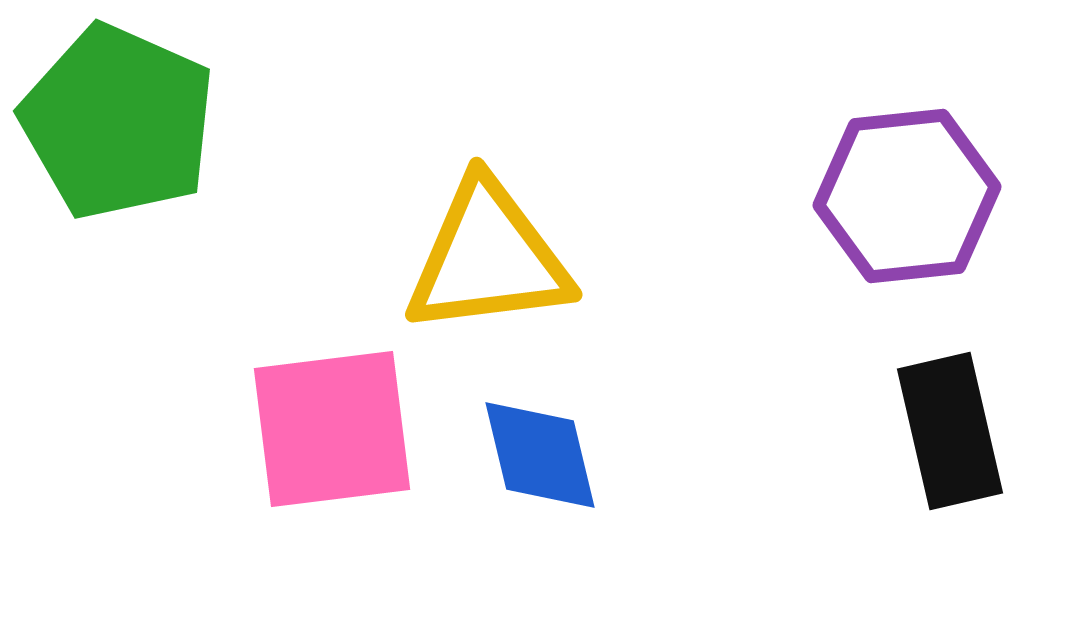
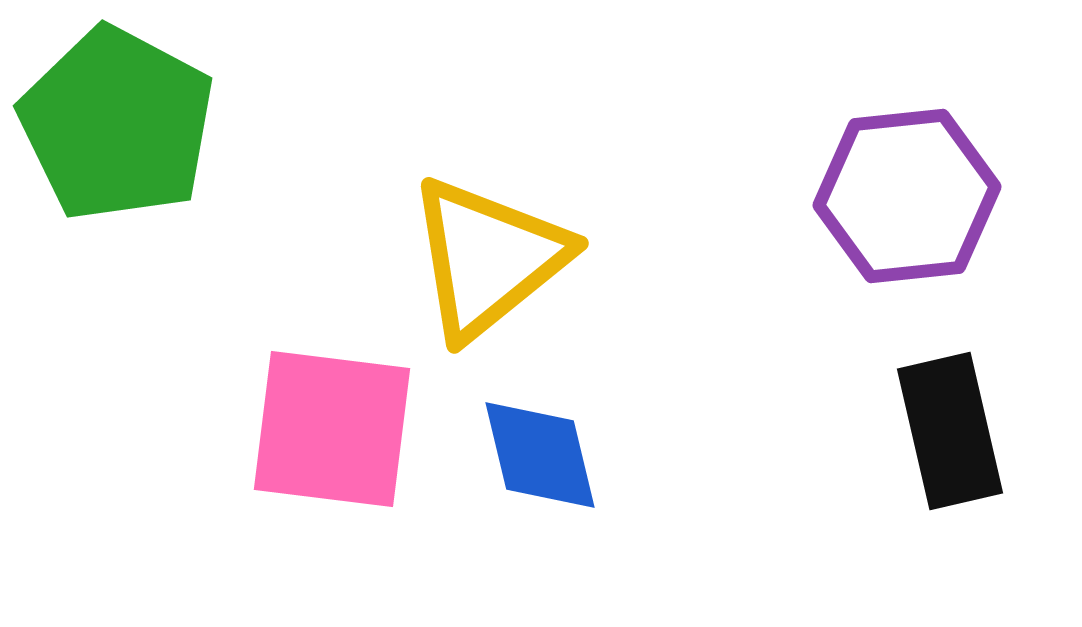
green pentagon: moved 1 px left, 2 px down; rotated 4 degrees clockwise
yellow triangle: rotated 32 degrees counterclockwise
pink square: rotated 14 degrees clockwise
